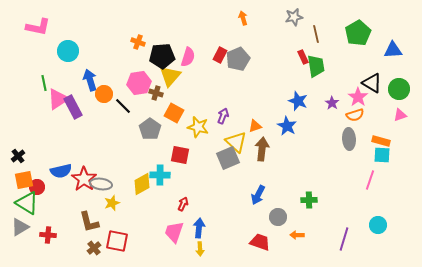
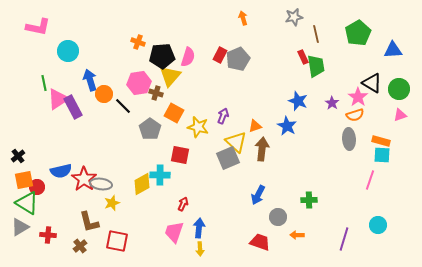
brown cross at (94, 248): moved 14 px left, 2 px up
